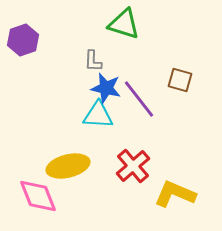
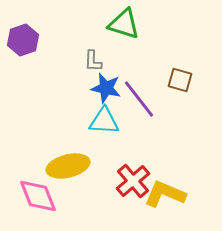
cyan triangle: moved 6 px right, 6 px down
red cross: moved 15 px down
yellow L-shape: moved 10 px left
